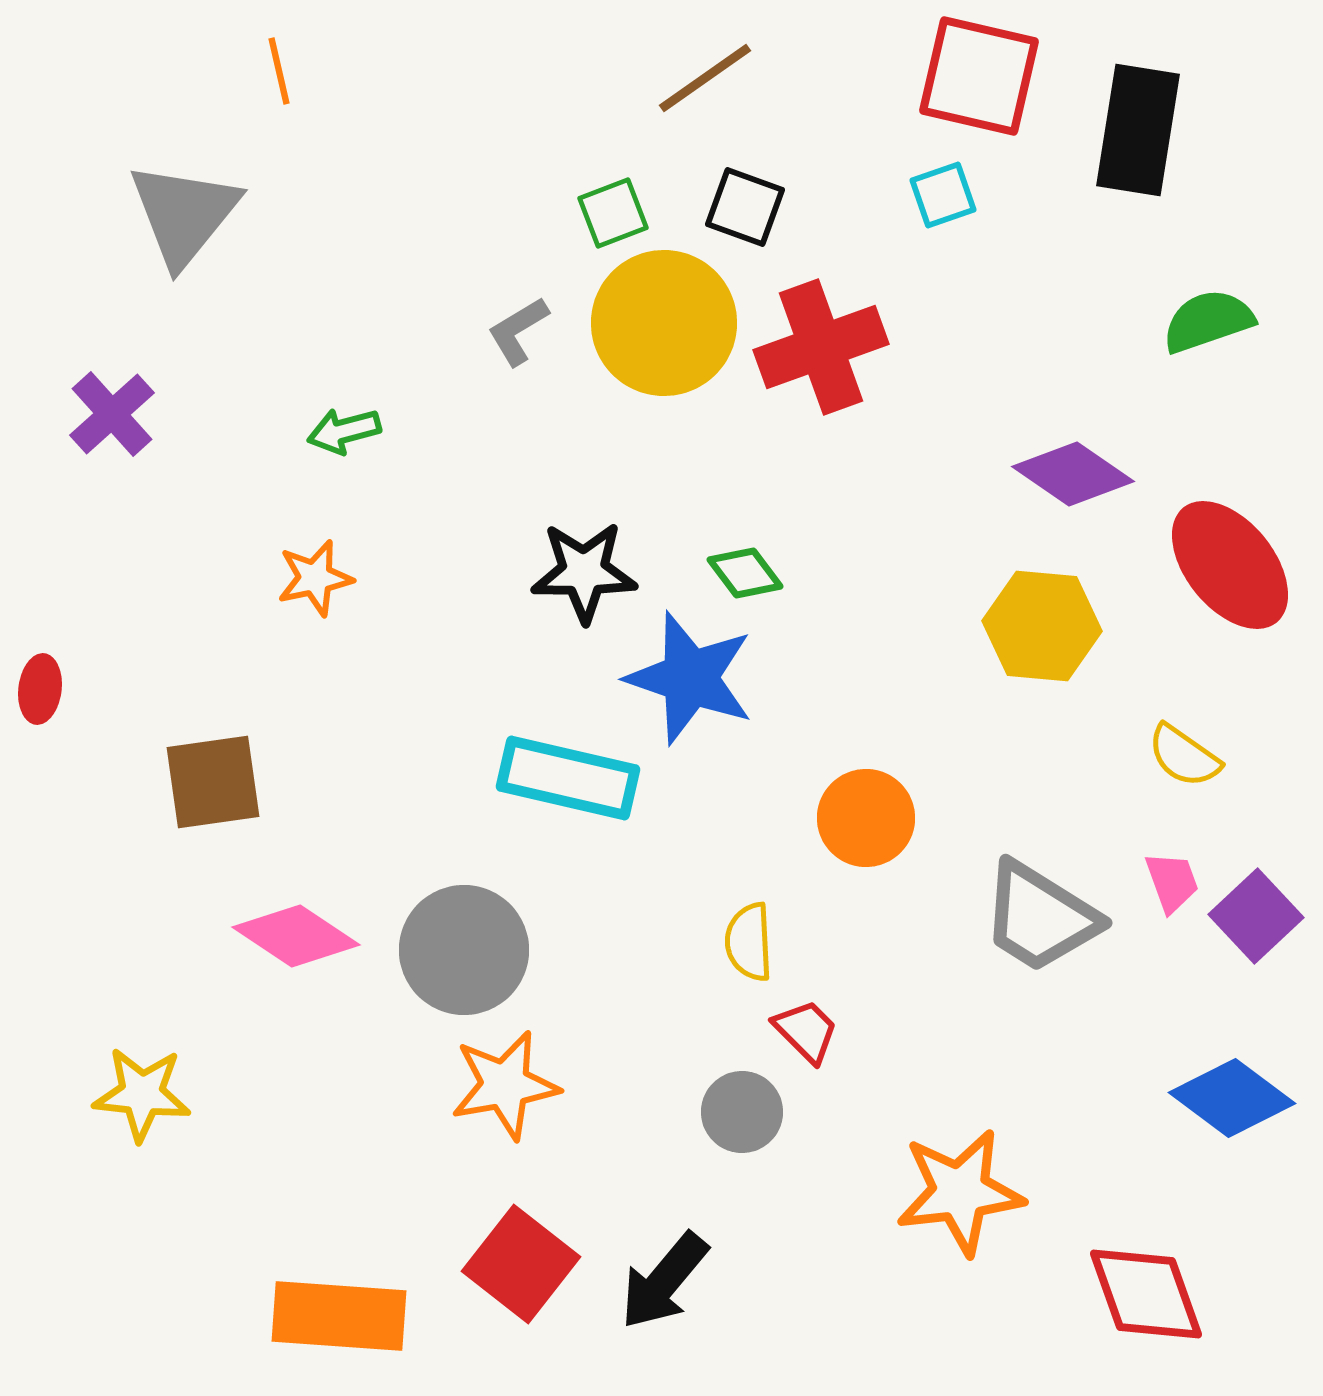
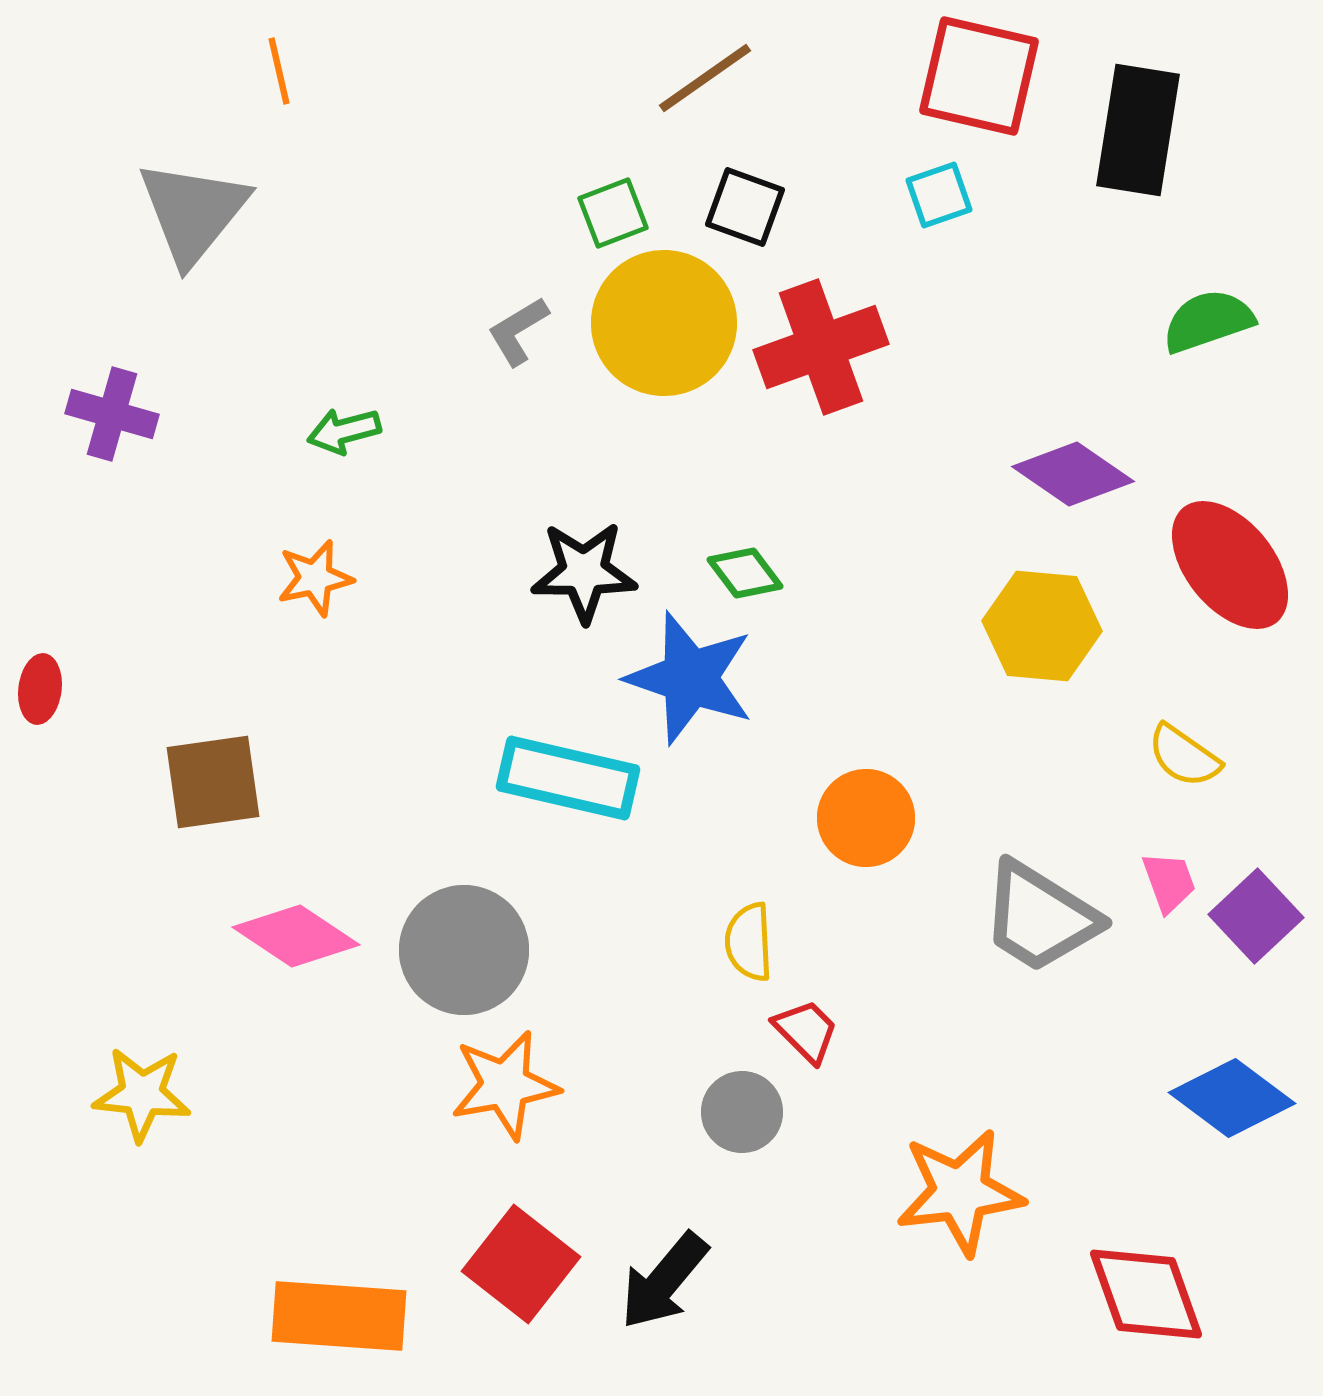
cyan square at (943, 195): moved 4 px left
gray triangle at (184, 214): moved 9 px right, 2 px up
purple cross at (112, 414): rotated 32 degrees counterclockwise
pink trapezoid at (1172, 882): moved 3 px left
